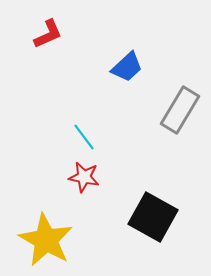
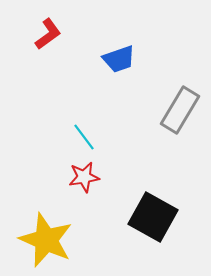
red L-shape: rotated 12 degrees counterclockwise
blue trapezoid: moved 8 px left, 8 px up; rotated 24 degrees clockwise
red star: rotated 20 degrees counterclockwise
yellow star: rotated 6 degrees counterclockwise
